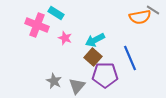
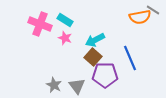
cyan rectangle: moved 9 px right, 7 px down
pink cross: moved 3 px right, 1 px up
gray star: moved 4 px down
gray triangle: rotated 18 degrees counterclockwise
